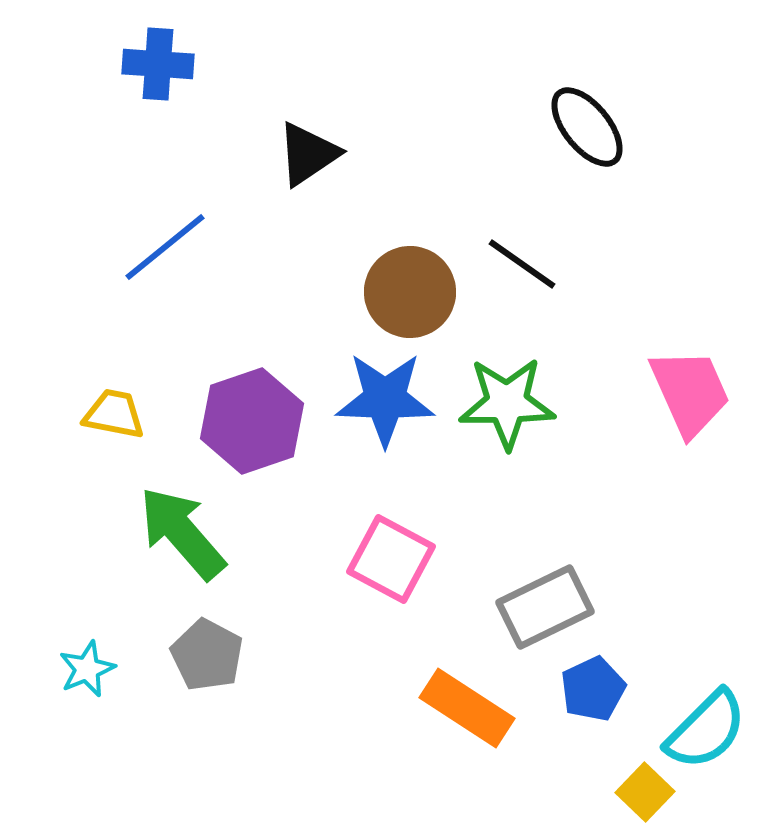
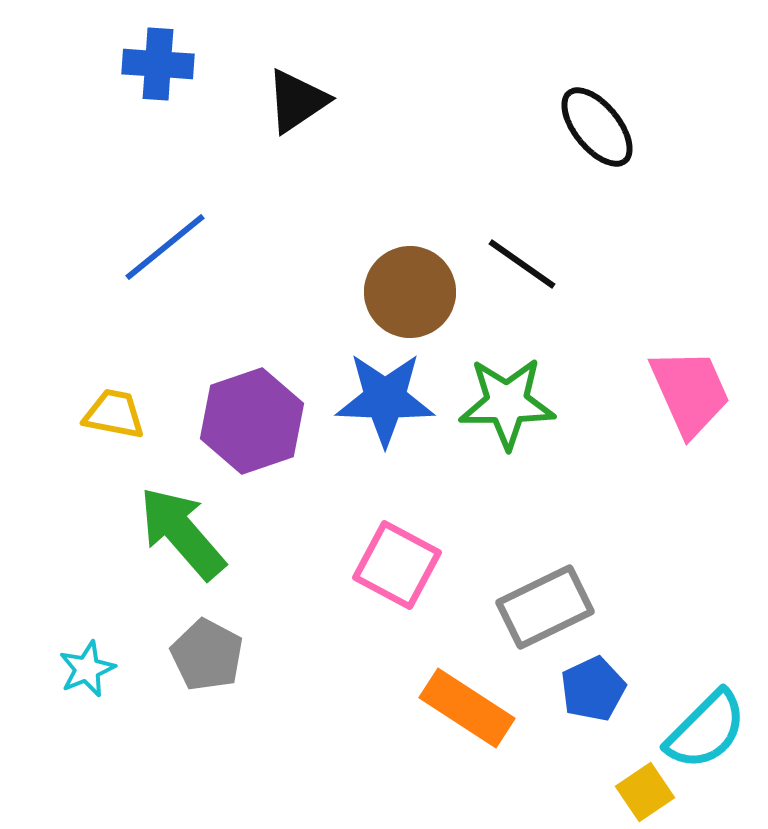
black ellipse: moved 10 px right
black triangle: moved 11 px left, 53 px up
pink square: moved 6 px right, 6 px down
yellow square: rotated 12 degrees clockwise
